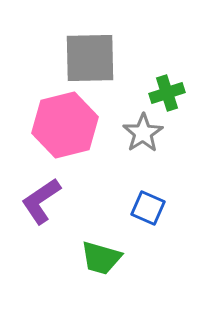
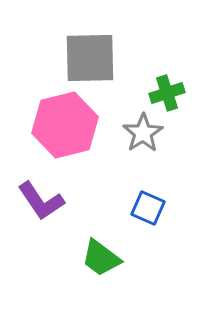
purple L-shape: rotated 90 degrees counterclockwise
green trapezoid: rotated 21 degrees clockwise
